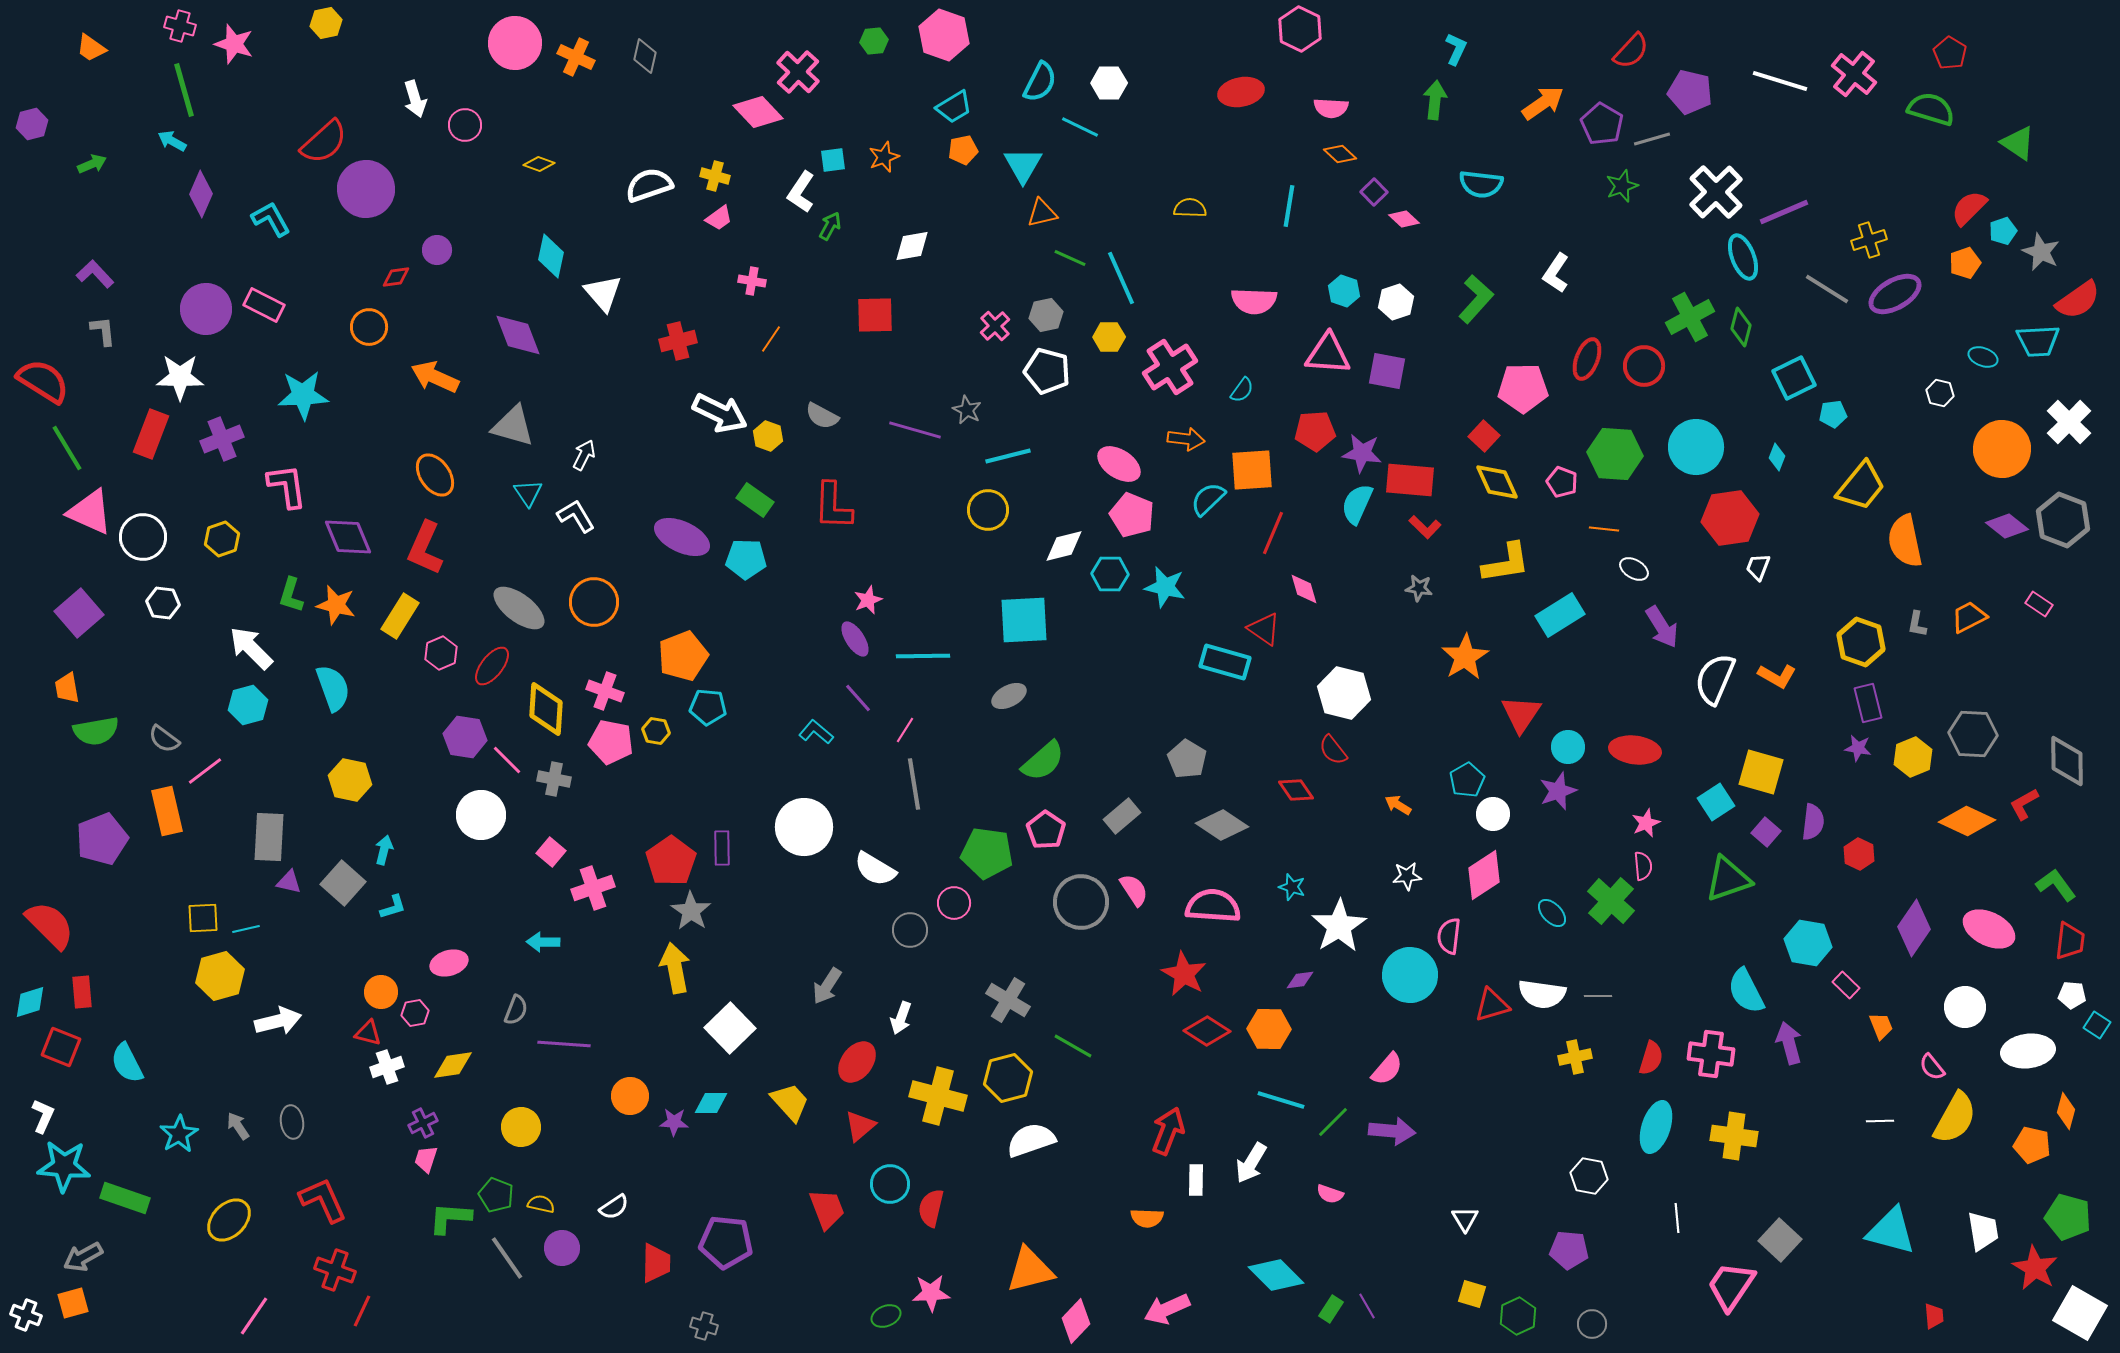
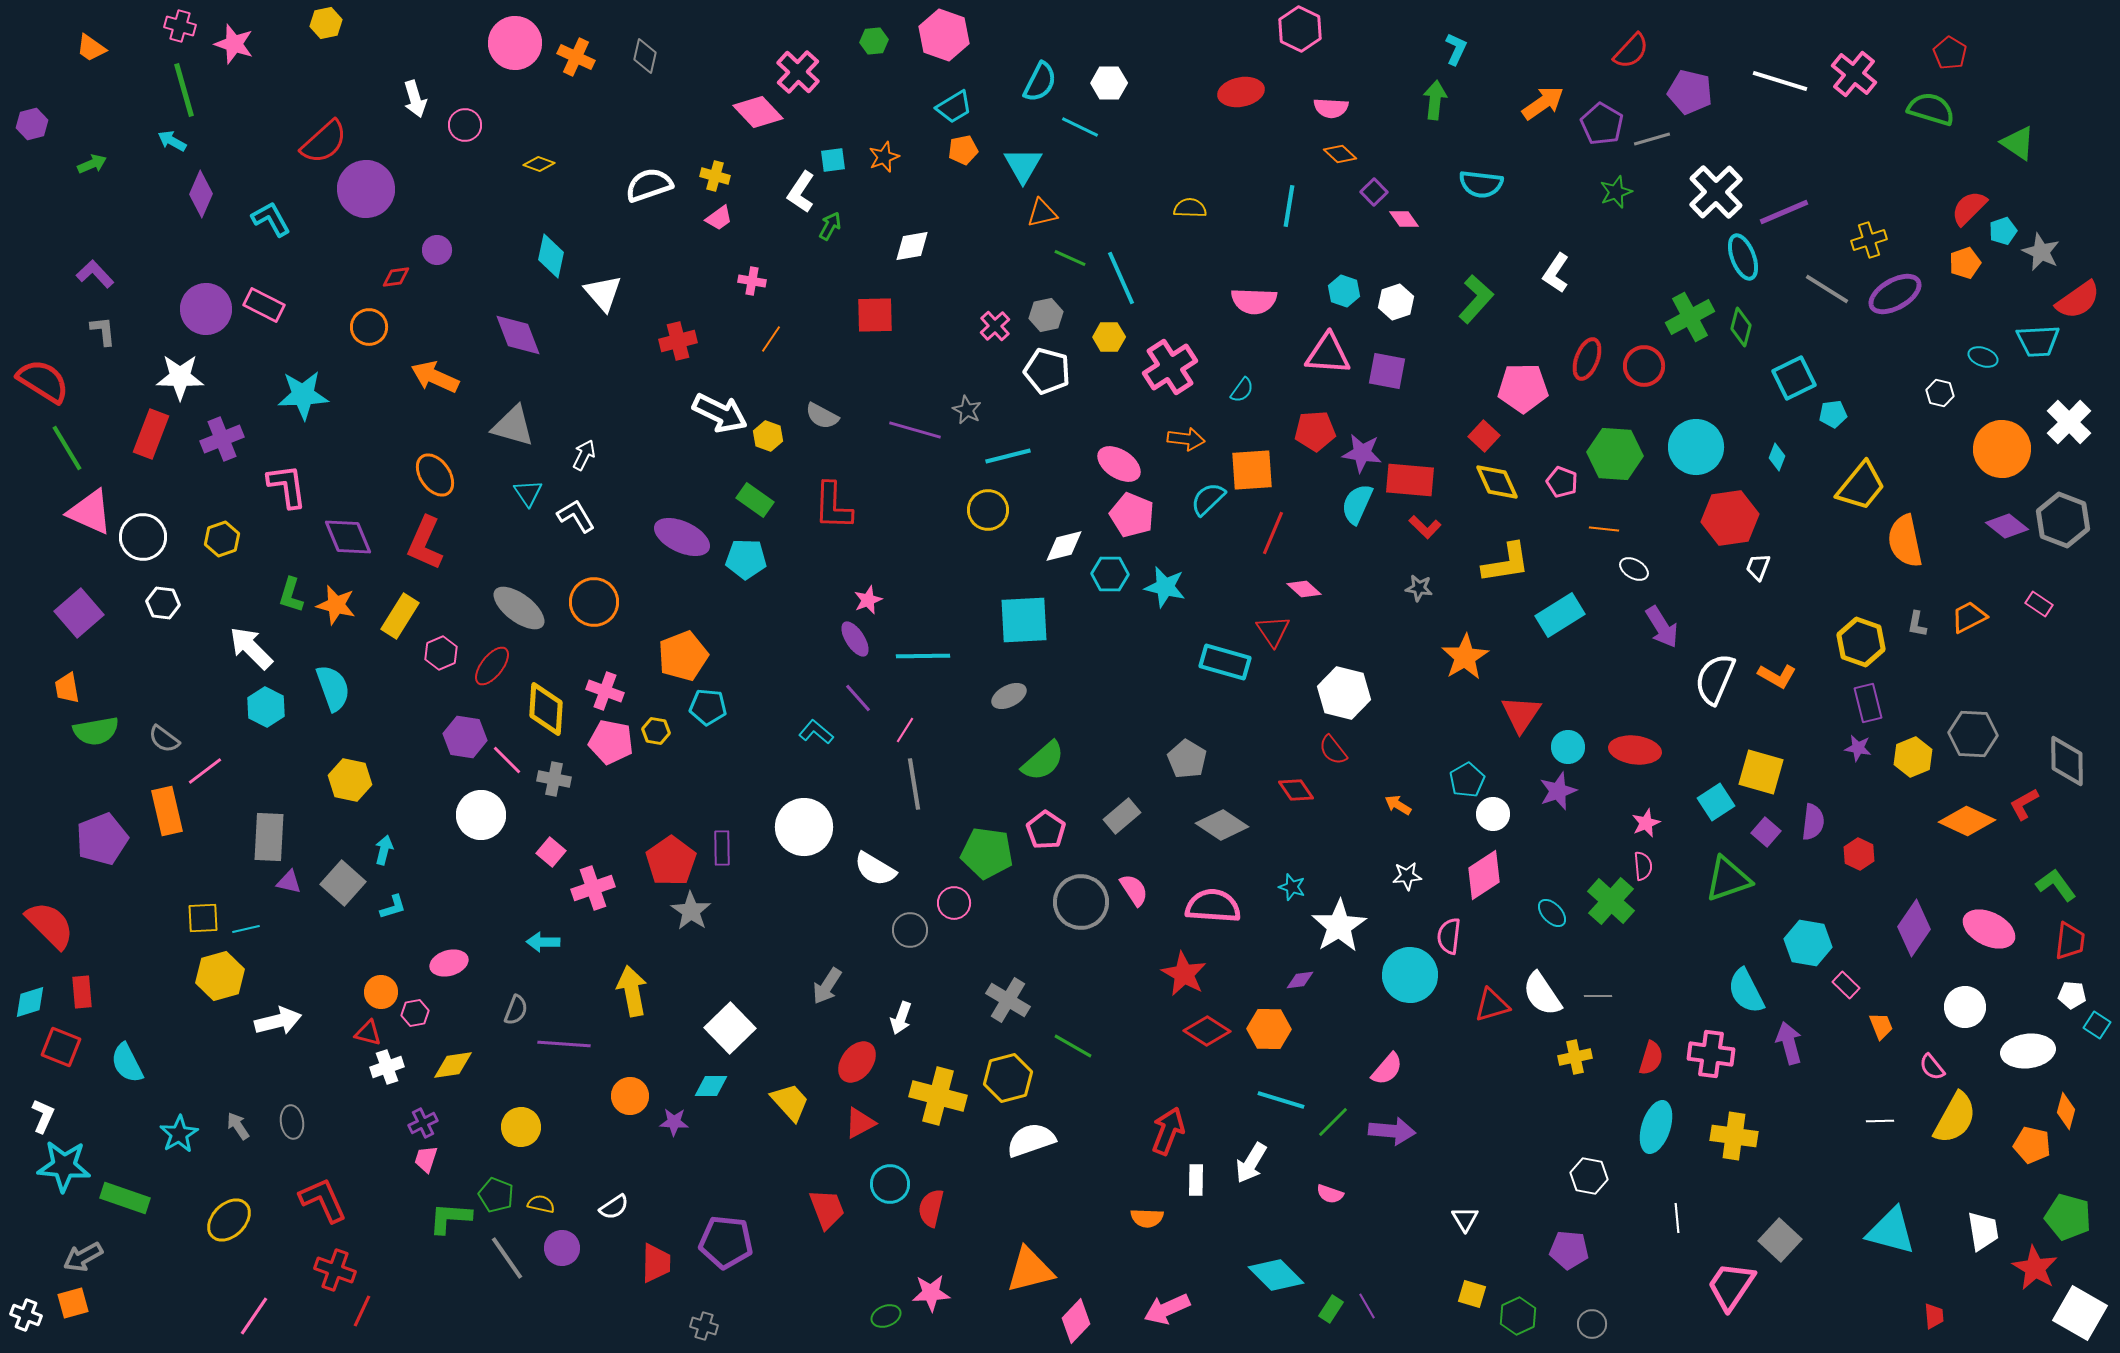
green star at (1622, 186): moved 6 px left, 6 px down
pink diamond at (1404, 219): rotated 12 degrees clockwise
red L-shape at (425, 548): moved 5 px up
pink diamond at (1304, 589): rotated 32 degrees counterclockwise
red triangle at (1264, 629): moved 9 px right, 2 px down; rotated 21 degrees clockwise
cyan hexagon at (248, 705): moved 18 px right, 2 px down; rotated 18 degrees counterclockwise
yellow arrow at (675, 968): moved 43 px left, 23 px down
white semicircle at (1542, 994): rotated 48 degrees clockwise
cyan diamond at (711, 1103): moved 17 px up
red triangle at (860, 1126): moved 3 px up; rotated 12 degrees clockwise
